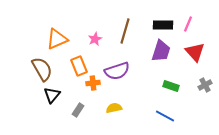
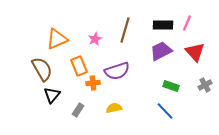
pink line: moved 1 px left, 1 px up
brown line: moved 1 px up
purple trapezoid: rotated 135 degrees counterclockwise
blue line: moved 5 px up; rotated 18 degrees clockwise
